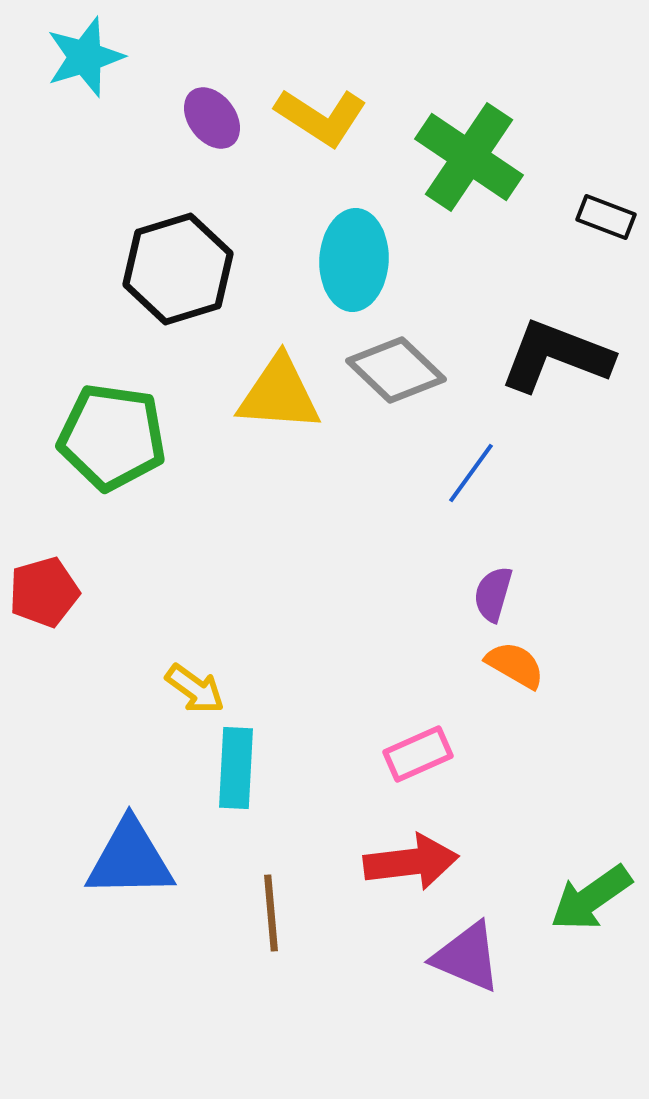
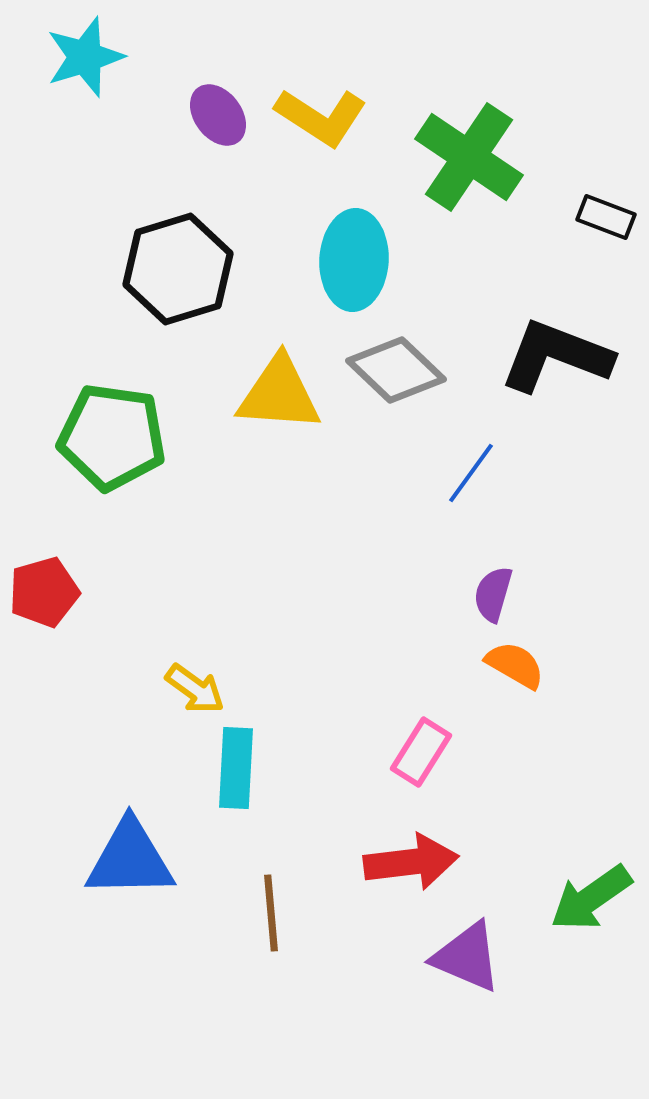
purple ellipse: moved 6 px right, 3 px up
pink rectangle: moved 3 px right, 2 px up; rotated 34 degrees counterclockwise
